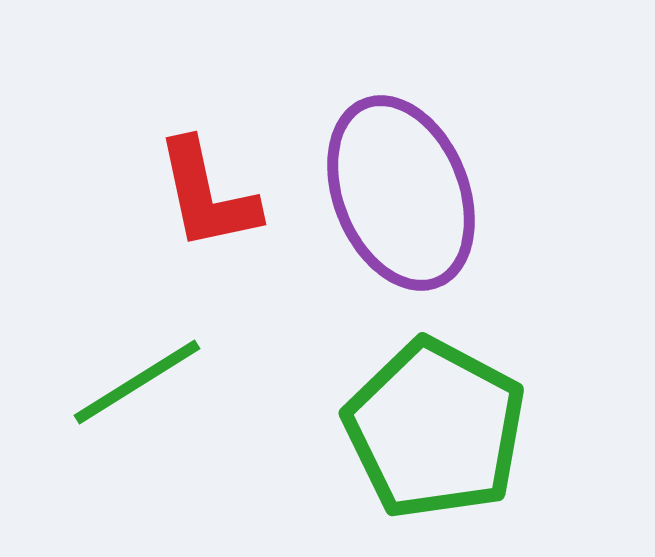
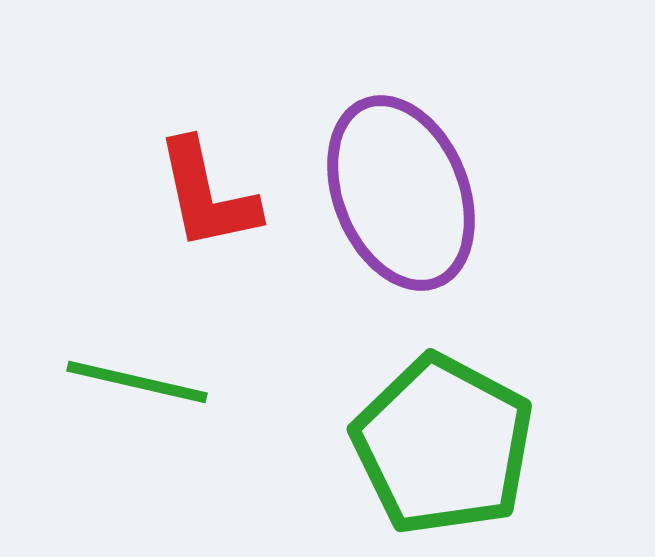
green line: rotated 45 degrees clockwise
green pentagon: moved 8 px right, 16 px down
